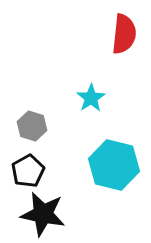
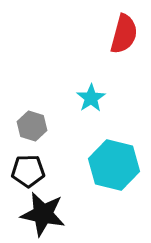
red semicircle: rotated 9 degrees clockwise
black pentagon: rotated 28 degrees clockwise
